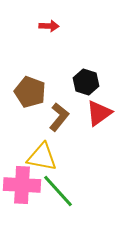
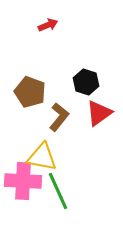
red arrow: moved 1 px left, 1 px up; rotated 24 degrees counterclockwise
pink cross: moved 1 px right, 4 px up
green line: rotated 18 degrees clockwise
